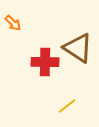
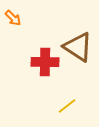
orange arrow: moved 5 px up
brown triangle: moved 1 px up
